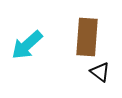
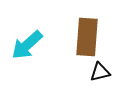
black triangle: rotated 50 degrees counterclockwise
